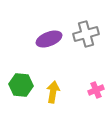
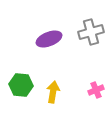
gray cross: moved 5 px right, 2 px up
